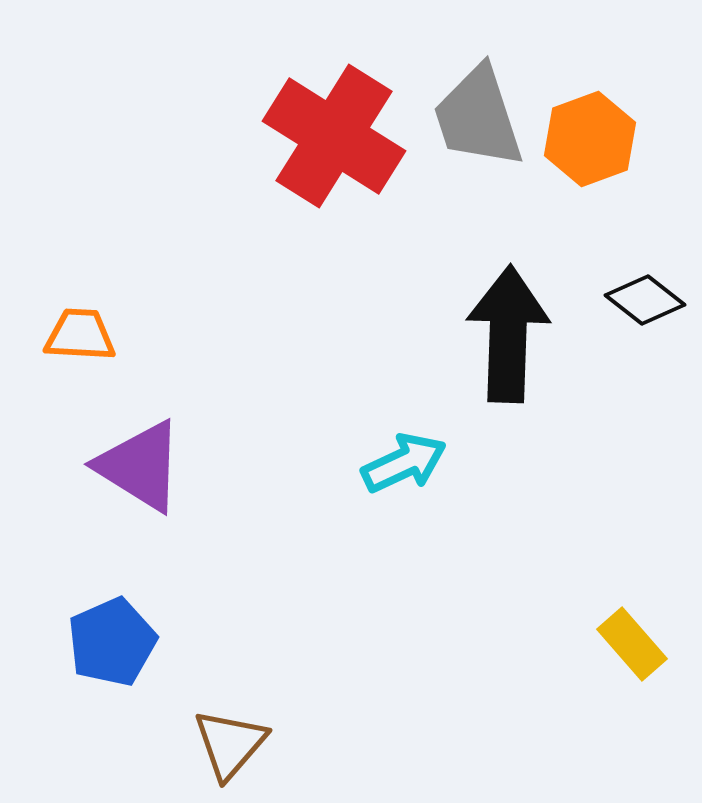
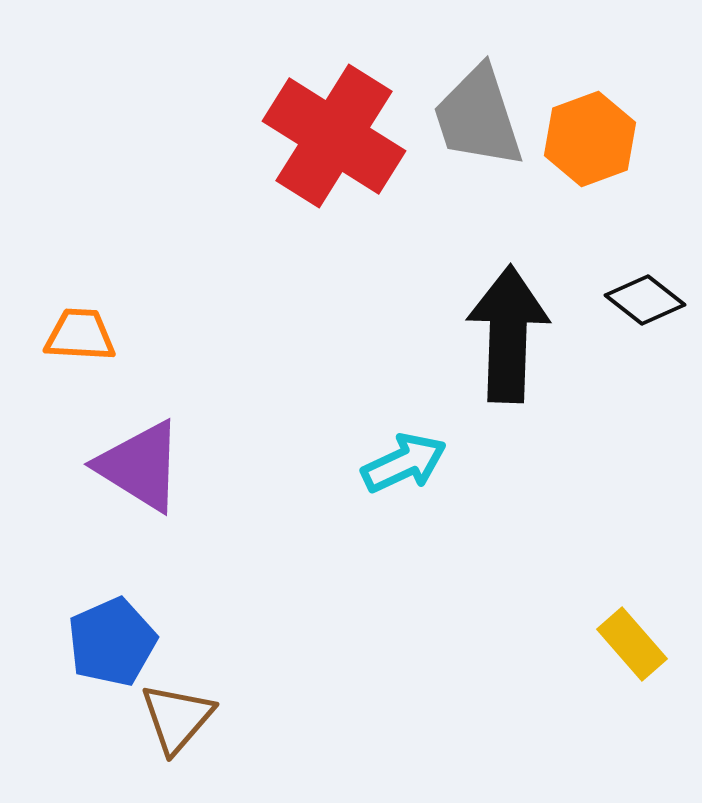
brown triangle: moved 53 px left, 26 px up
